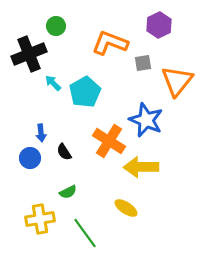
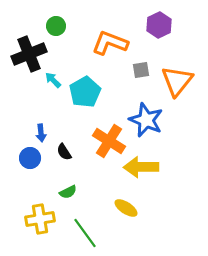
gray square: moved 2 px left, 7 px down
cyan arrow: moved 3 px up
